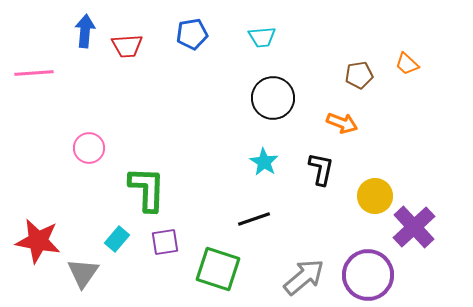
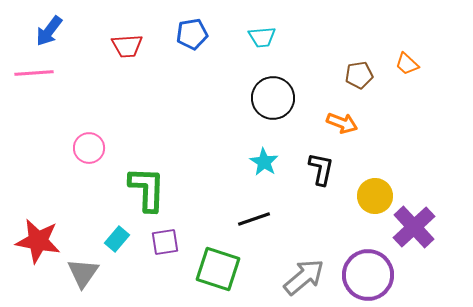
blue arrow: moved 36 px left; rotated 148 degrees counterclockwise
